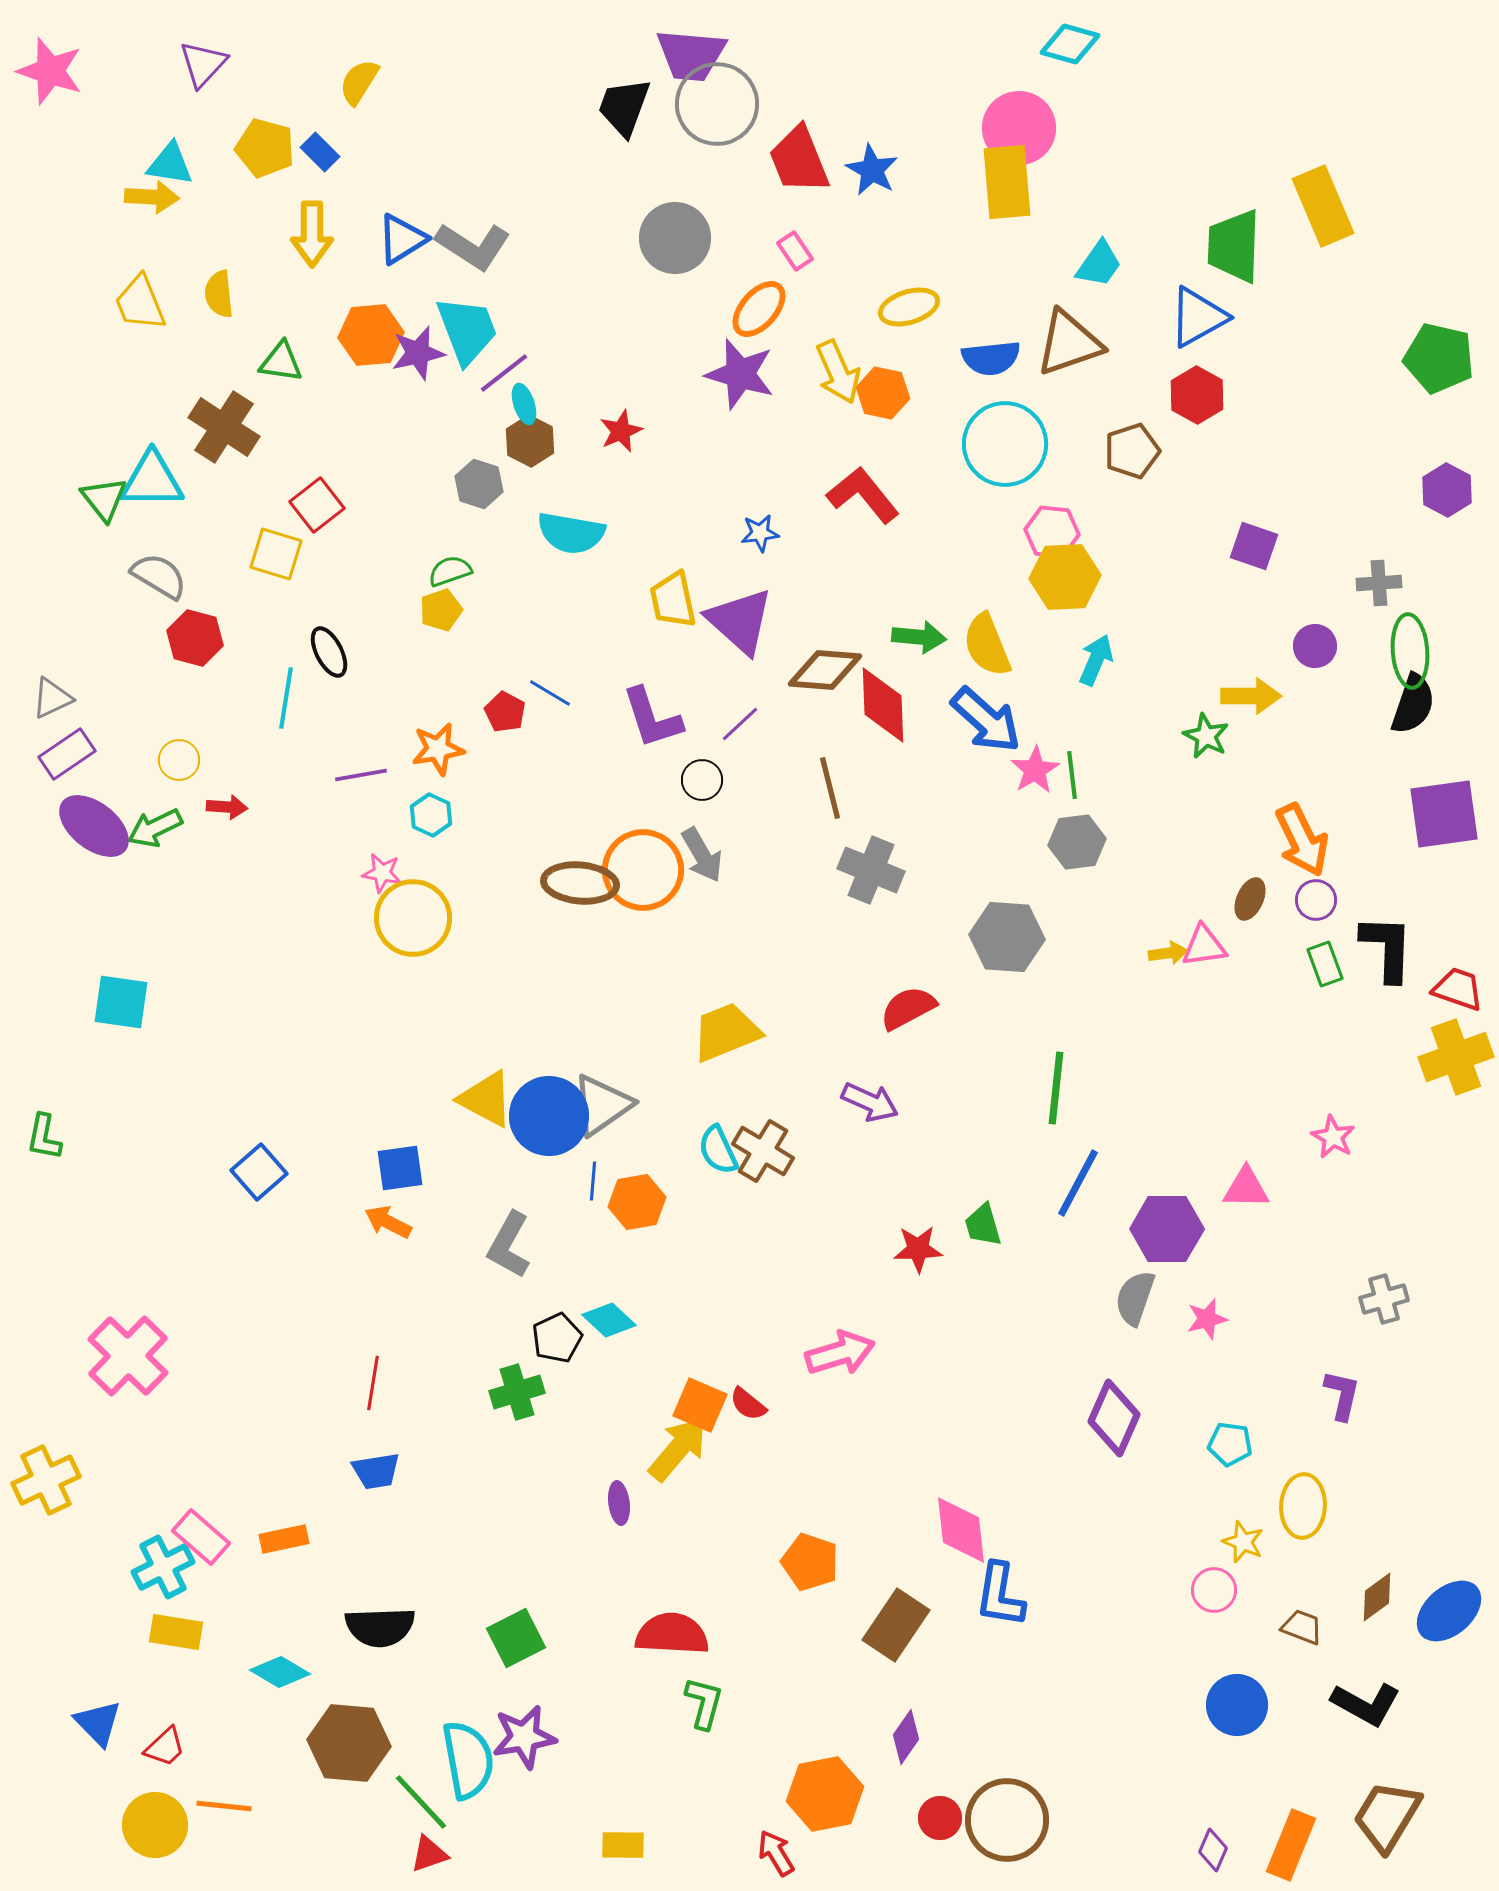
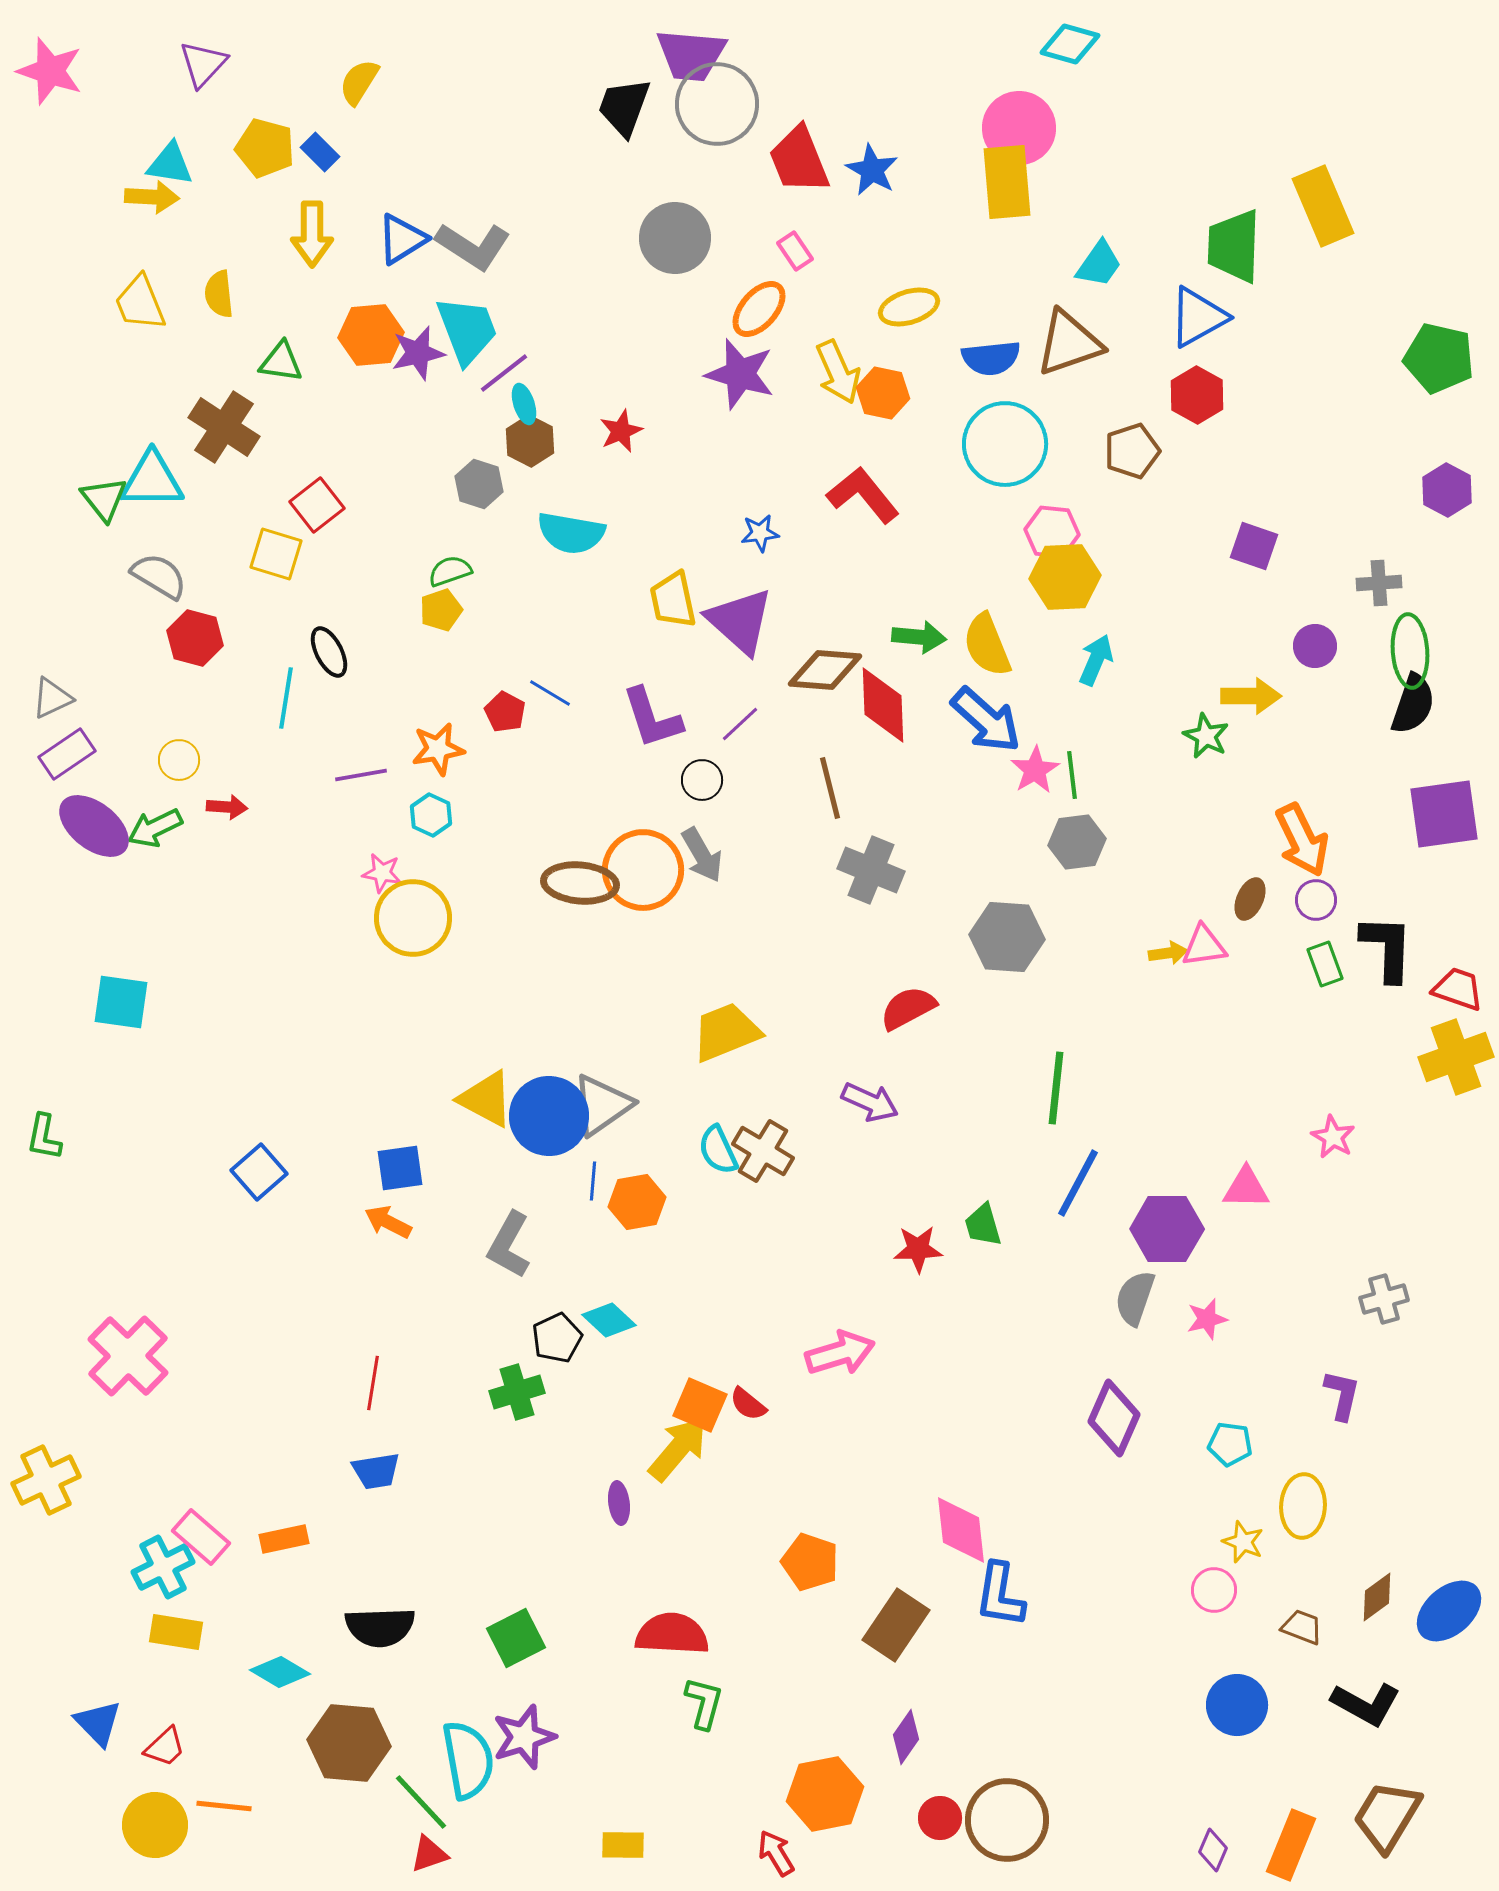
purple star at (524, 1737): rotated 8 degrees counterclockwise
